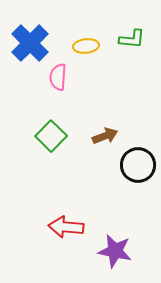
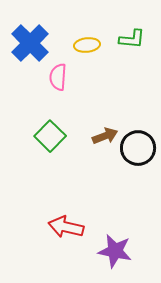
yellow ellipse: moved 1 px right, 1 px up
green square: moved 1 px left
black circle: moved 17 px up
red arrow: rotated 8 degrees clockwise
